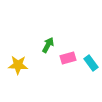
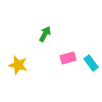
green arrow: moved 3 px left, 11 px up
yellow star: rotated 12 degrees clockwise
